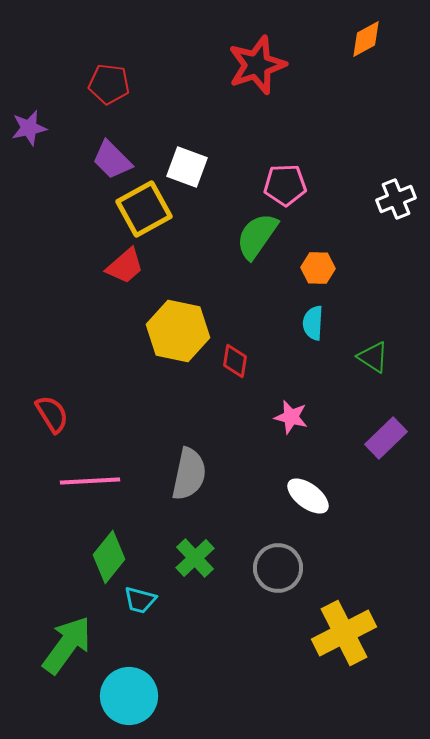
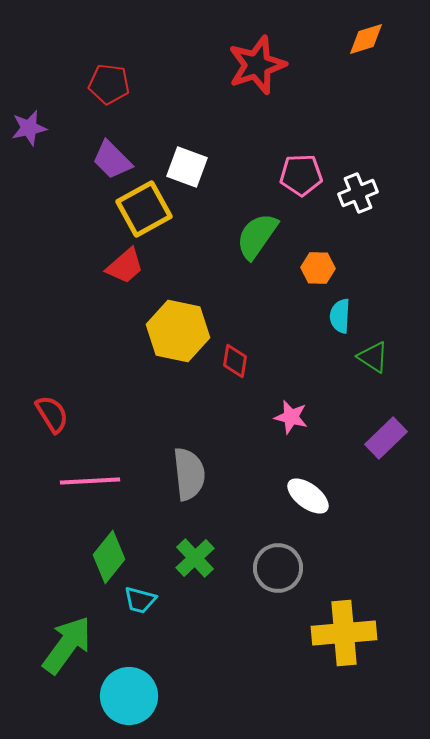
orange diamond: rotated 12 degrees clockwise
pink pentagon: moved 16 px right, 10 px up
white cross: moved 38 px left, 6 px up
cyan semicircle: moved 27 px right, 7 px up
gray semicircle: rotated 18 degrees counterclockwise
yellow cross: rotated 22 degrees clockwise
